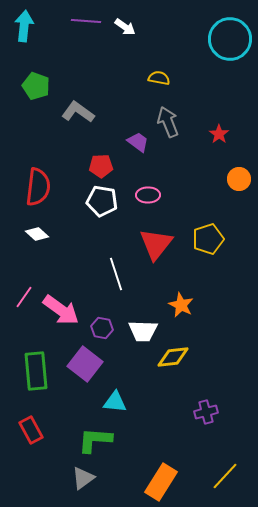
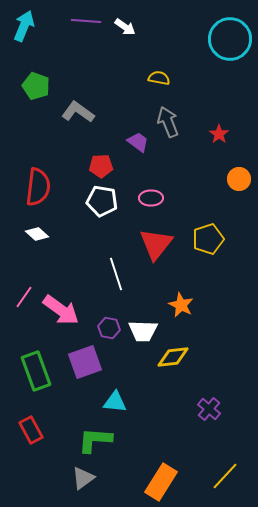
cyan arrow: rotated 16 degrees clockwise
pink ellipse: moved 3 px right, 3 px down
purple hexagon: moved 7 px right
purple square: moved 2 px up; rotated 32 degrees clockwise
green rectangle: rotated 15 degrees counterclockwise
purple cross: moved 3 px right, 3 px up; rotated 35 degrees counterclockwise
